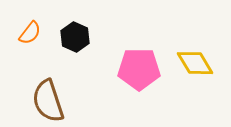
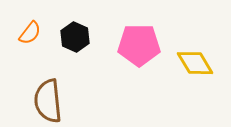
pink pentagon: moved 24 px up
brown semicircle: rotated 12 degrees clockwise
